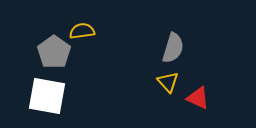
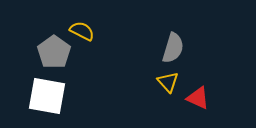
yellow semicircle: rotated 35 degrees clockwise
